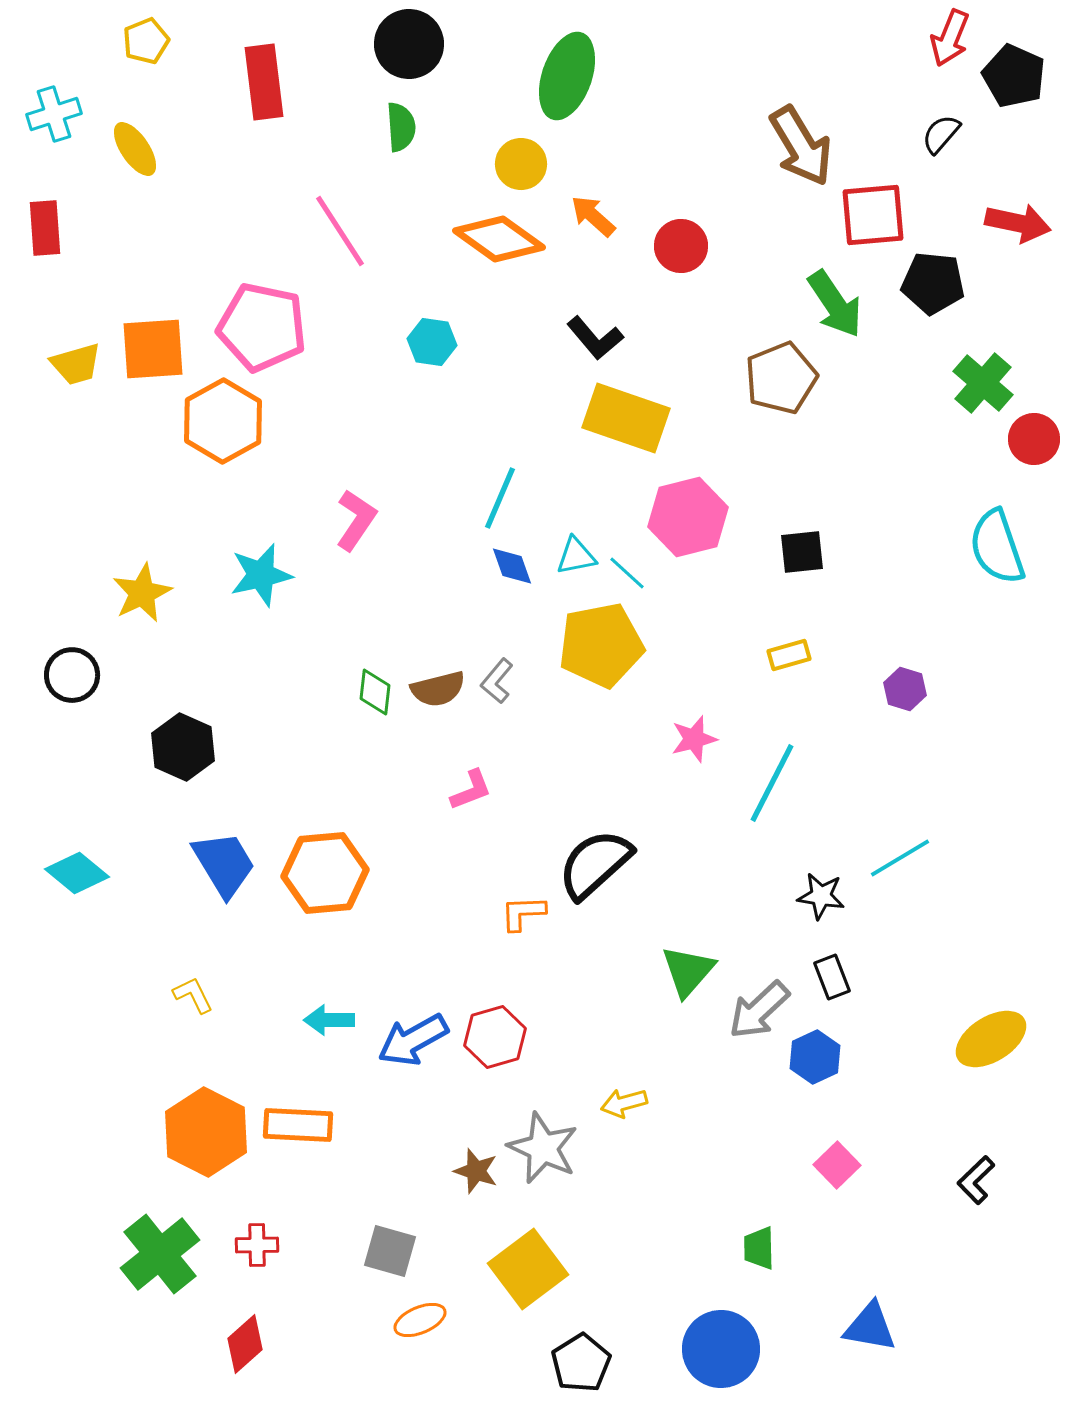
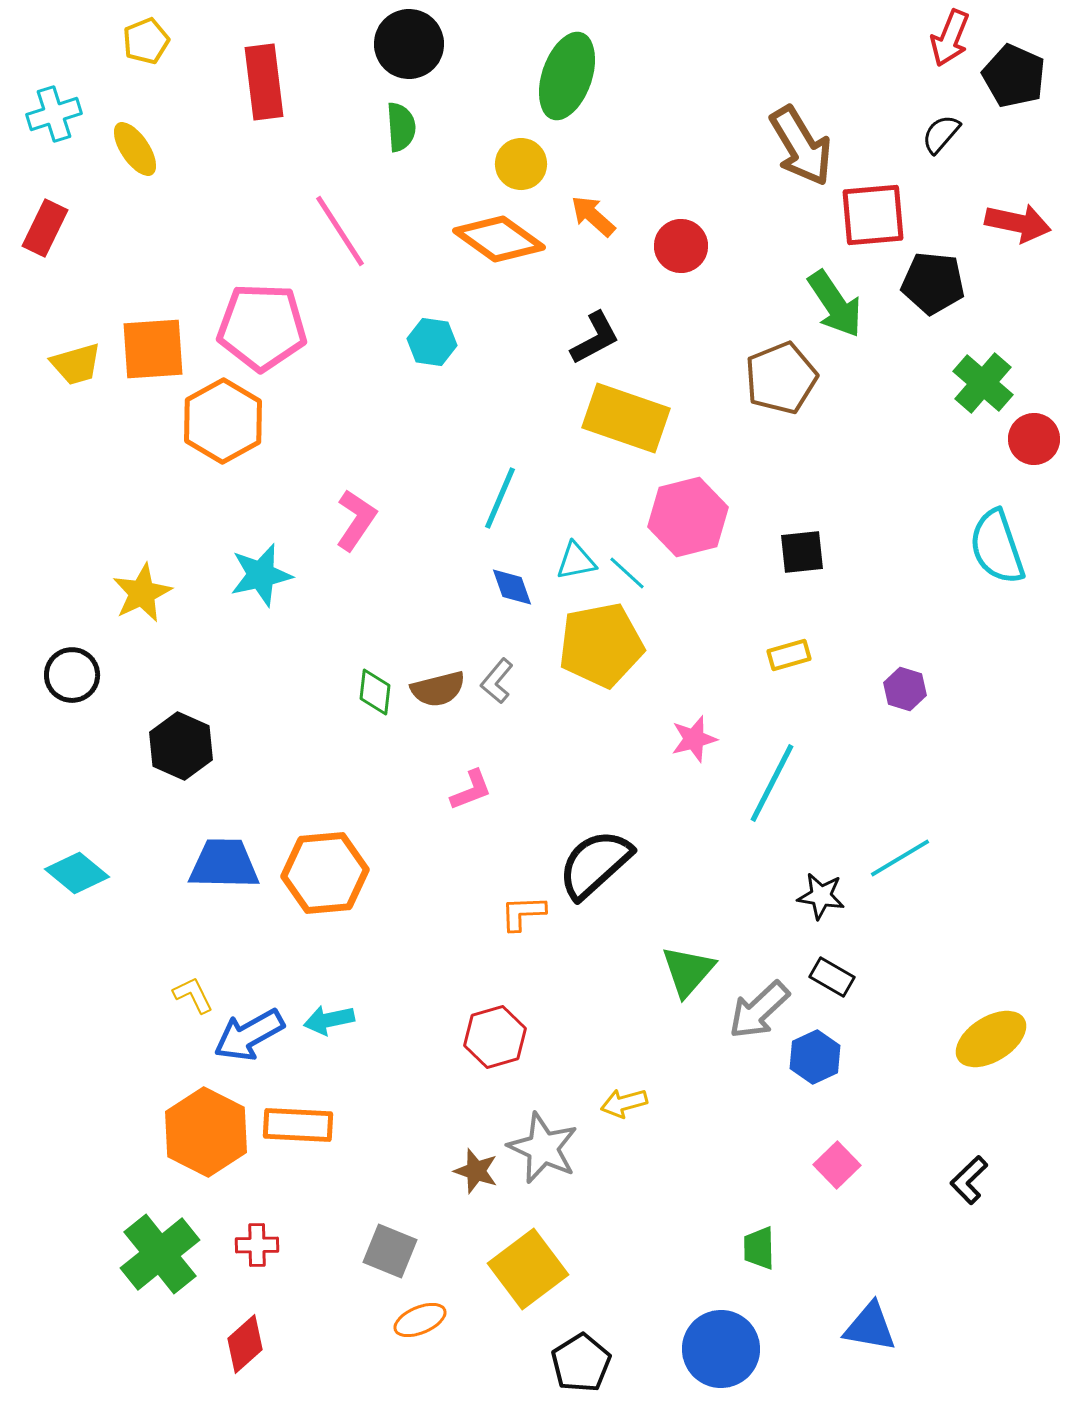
red rectangle at (45, 228): rotated 30 degrees clockwise
pink pentagon at (262, 327): rotated 10 degrees counterclockwise
black L-shape at (595, 338): rotated 78 degrees counterclockwise
cyan triangle at (576, 556): moved 5 px down
blue diamond at (512, 566): moved 21 px down
black hexagon at (183, 747): moved 2 px left, 1 px up
blue trapezoid at (224, 864): rotated 58 degrees counterclockwise
black rectangle at (832, 977): rotated 39 degrees counterclockwise
cyan arrow at (329, 1020): rotated 12 degrees counterclockwise
blue arrow at (413, 1040): moved 164 px left, 5 px up
black L-shape at (976, 1180): moved 7 px left
gray square at (390, 1251): rotated 6 degrees clockwise
